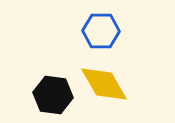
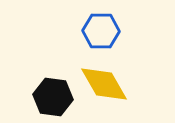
black hexagon: moved 2 px down
